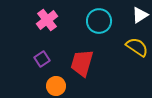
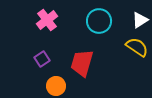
white triangle: moved 5 px down
